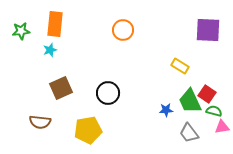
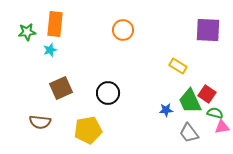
green star: moved 6 px right, 1 px down
yellow rectangle: moved 2 px left
green semicircle: moved 1 px right, 2 px down
